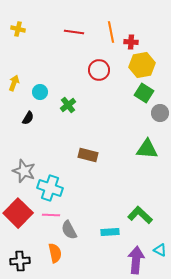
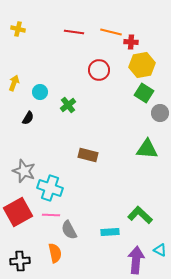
orange line: rotated 65 degrees counterclockwise
red square: moved 1 px up; rotated 16 degrees clockwise
